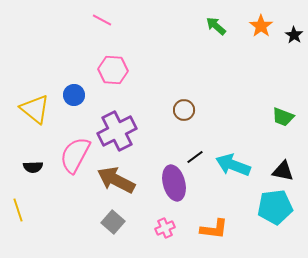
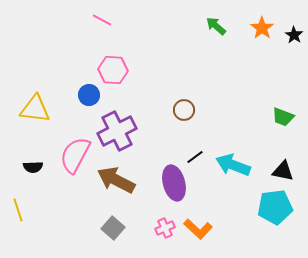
orange star: moved 1 px right, 2 px down
blue circle: moved 15 px right
yellow triangle: rotated 32 degrees counterclockwise
gray square: moved 6 px down
orange L-shape: moved 16 px left; rotated 36 degrees clockwise
